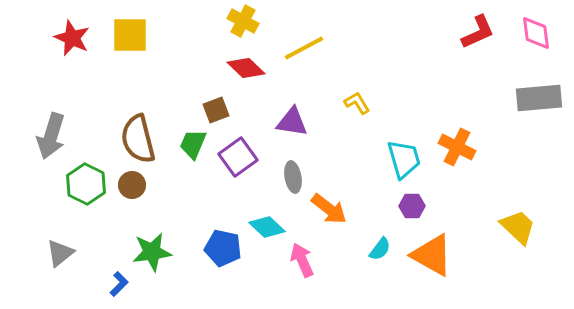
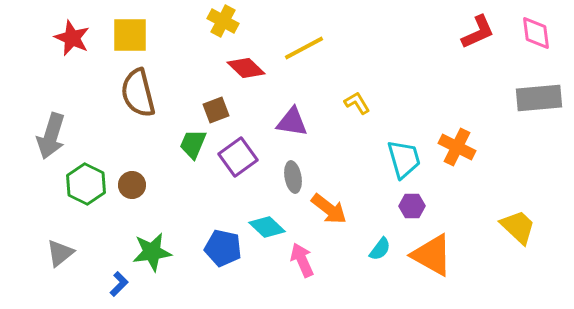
yellow cross: moved 20 px left
brown semicircle: moved 46 px up
